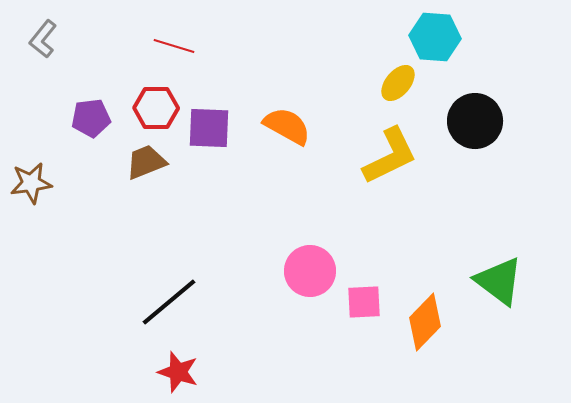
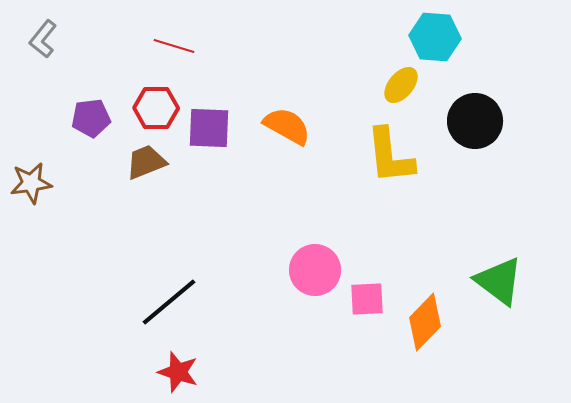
yellow ellipse: moved 3 px right, 2 px down
yellow L-shape: rotated 110 degrees clockwise
pink circle: moved 5 px right, 1 px up
pink square: moved 3 px right, 3 px up
